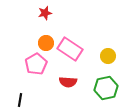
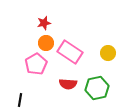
red star: moved 1 px left, 10 px down
pink rectangle: moved 3 px down
yellow circle: moved 3 px up
red semicircle: moved 2 px down
green hexagon: moved 9 px left
